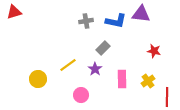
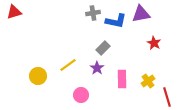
purple triangle: rotated 18 degrees counterclockwise
gray cross: moved 7 px right, 8 px up
red star: moved 8 px up; rotated 16 degrees clockwise
purple star: moved 2 px right, 1 px up
yellow circle: moved 3 px up
red line: rotated 18 degrees counterclockwise
